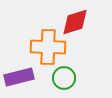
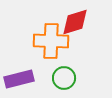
orange cross: moved 3 px right, 6 px up
purple rectangle: moved 2 px down
